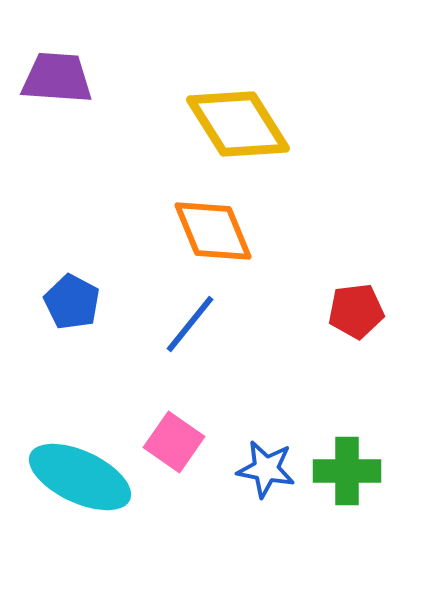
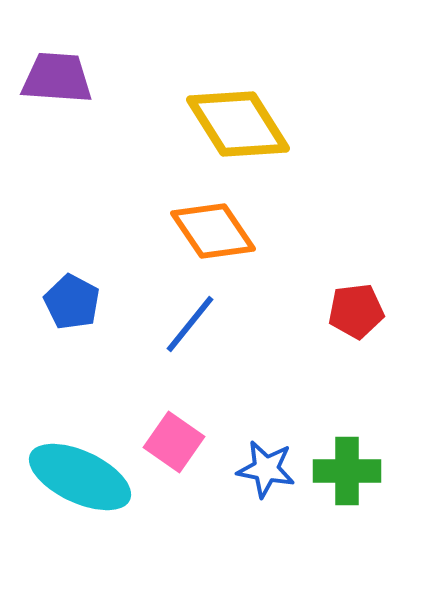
orange diamond: rotated 12 degrees counterclockwise
